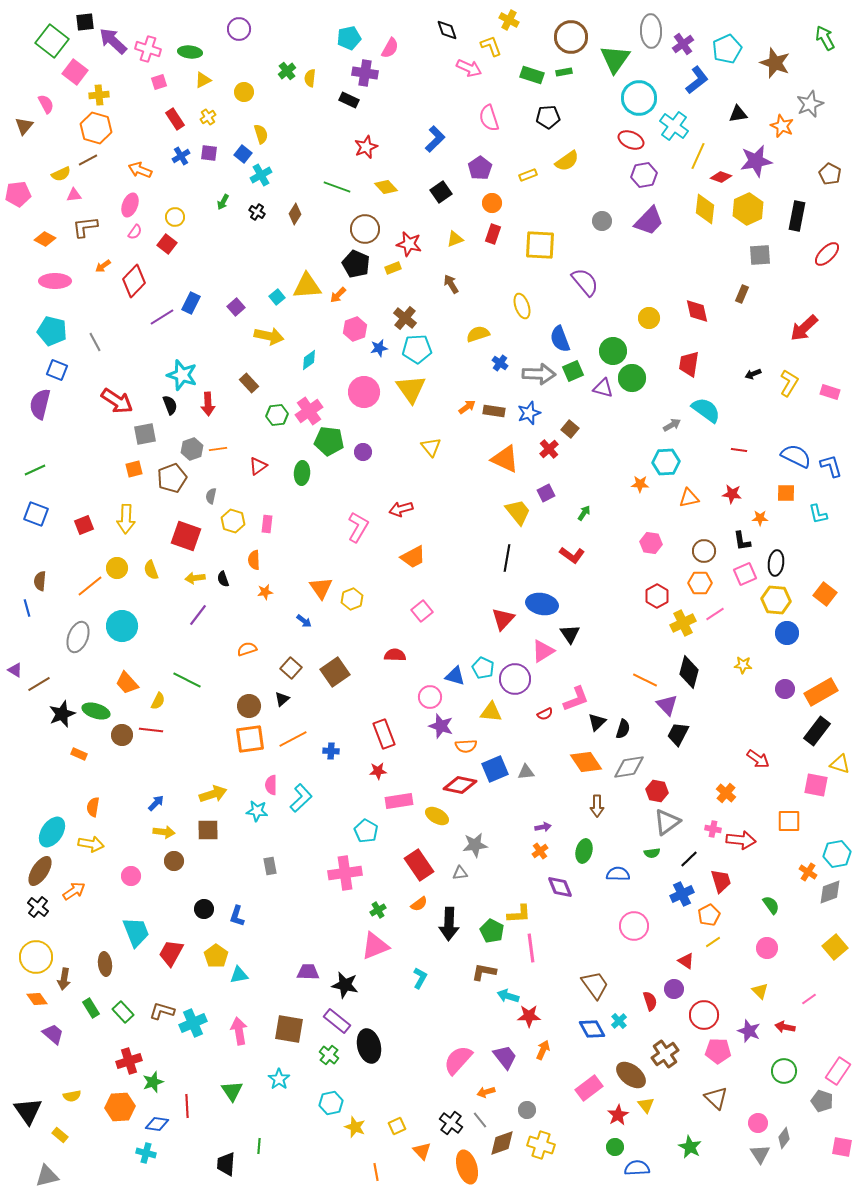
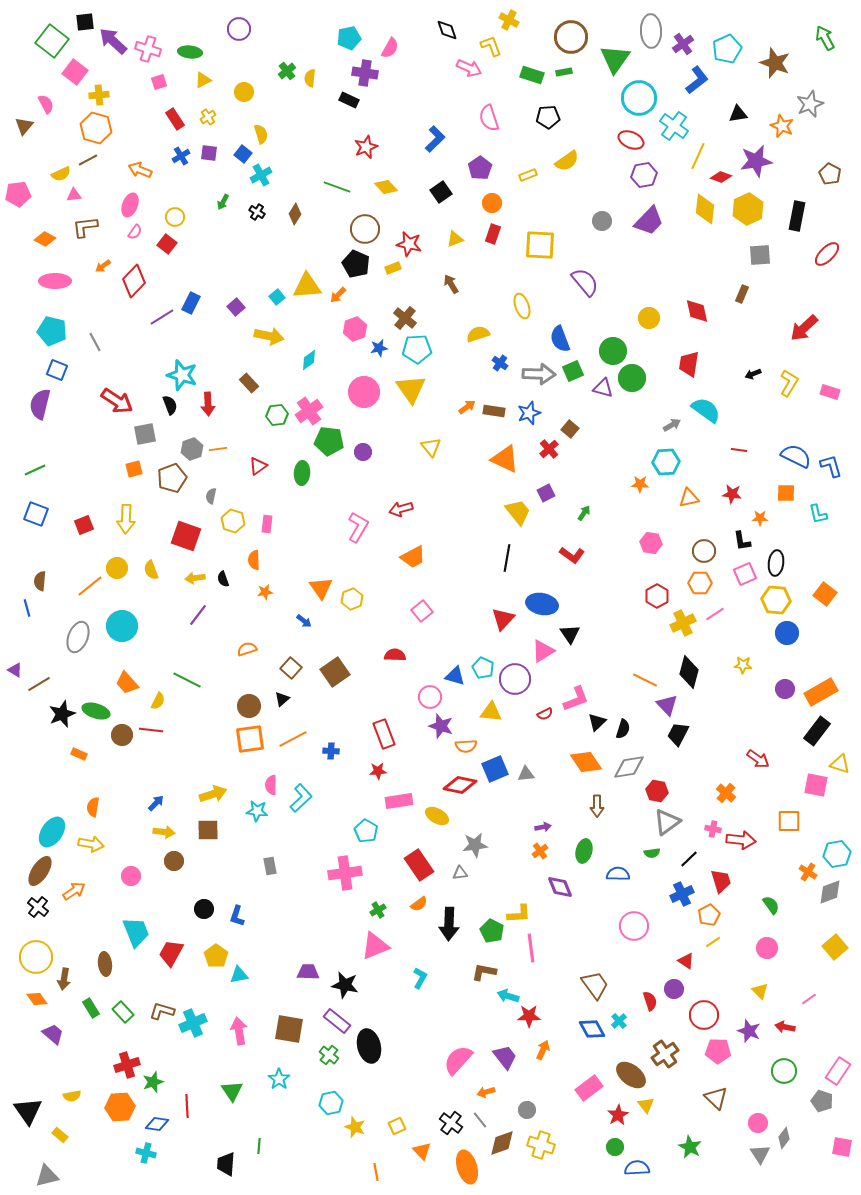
gray triangle at (526, 772): moved 2 px down
red cross at (129, 1061): moved 2 px left, 4 px down
